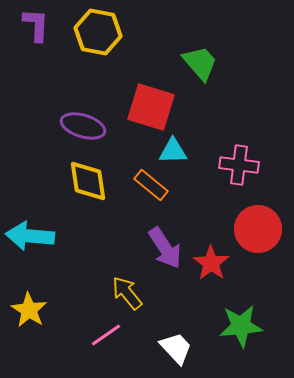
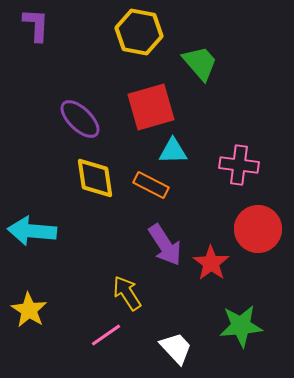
yellow hexagon: moved 41 px right
red square: rotated 33 degrees counterclockwise
purple ellipse: moved 3 px left, 7 px up; rotated 27 degrees clockwise
yellow diamond: moved 7 px right, 3 px up
orange rectangle: rotated 12 degrees counterclockwise
cyan arrow: moved 2 px right, 5 px up
purple arrow: moved 3 px up
yellow arrow: rotated 6 degrees clockwise
